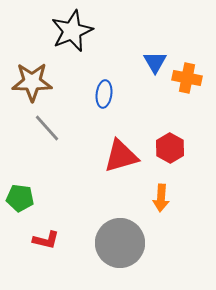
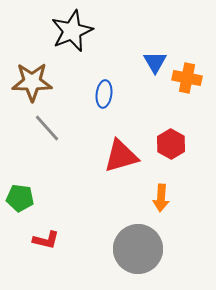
red hexagon: moved 1 px right, 4 px up
gray circle: moved 18 px right, 6 px down
